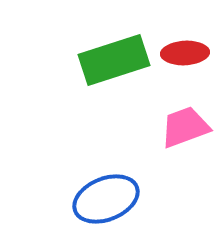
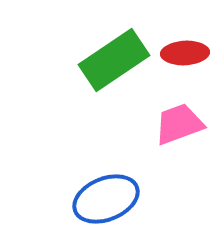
green rectangle: rotated 16 degrees counterclockwise
pink trapezoid: moved 6 px left, 3 px up
